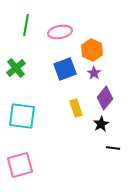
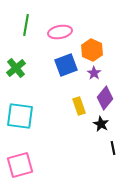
blue square: moved 1 px right, 4 px up
yellow rectangle: moved 3 px right, 2 px up
cyan square: moved 2 px left
black star: rotated 14 degrees counterclockwise
black line: rotated 72 degrees clockwise
